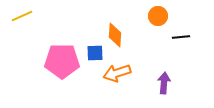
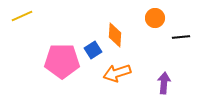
orange circle: moved 3 px left, 2 px down
blue square: moved 2 px left, 3 px up; rotated 30 degrees counterclockwise
